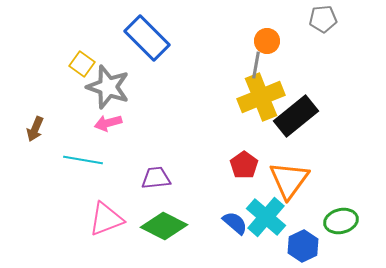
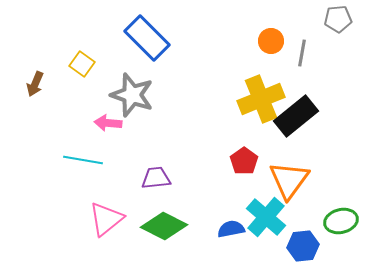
gray pentagon: moved 15 px right
orange circle: moved 4 px right
gray line: moved 46 px right, 12 px up
gray star: moved 24 px right, 8 px down
yellow cross: moved 2 px down
pink arrow: rotated 20 degrees clockwise
brown arrow: moved 45 px up
red pentagon: moved 4 px up
pink triangle: rotated 18 degrees counterclockwise
blue semicircle: moved 4 px left, 6 px down; rotated 52 degrees counterclockwise
blue hexagon: rotated 20 degrees clockwise
